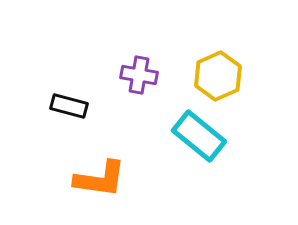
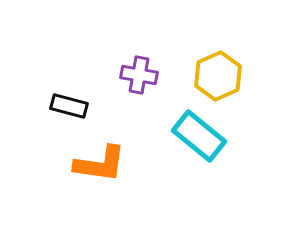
orange L-shape: moved 15 px up
